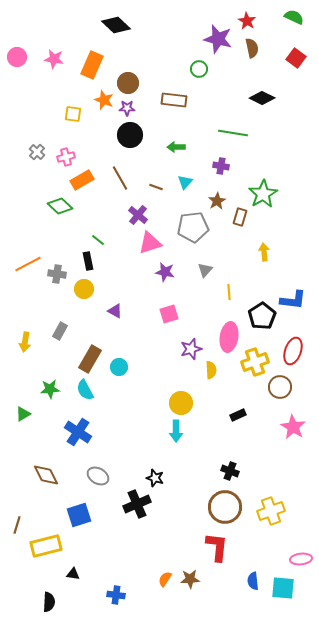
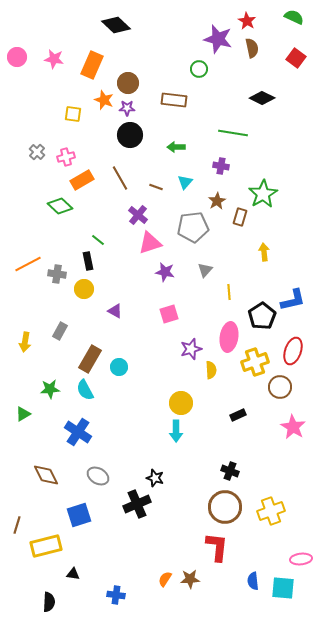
blue L-shape at (293, 300): rotated 20 degrees counterclockwise
